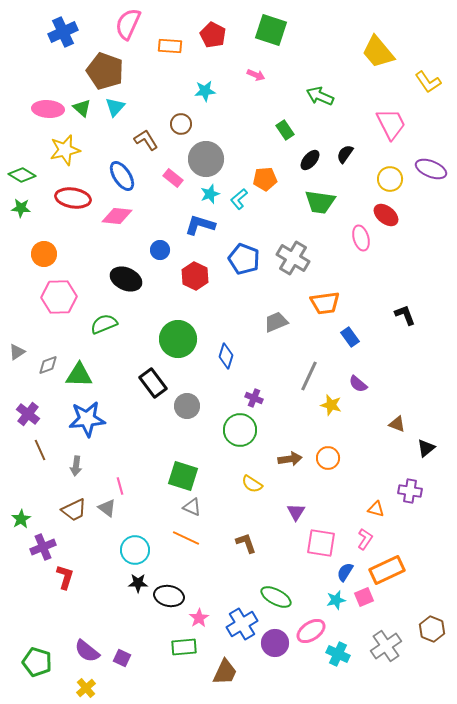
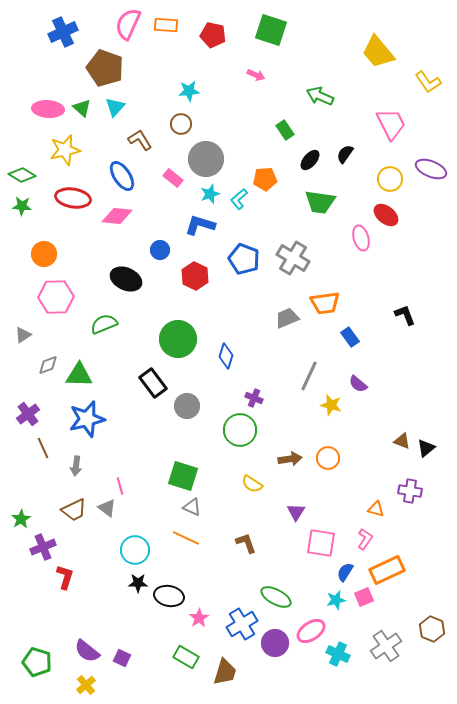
red pentagon at (213, 35): rotated 15 degrees counterclockwise
orange rectangle at (170, 46): moved 4 px left, 21 px up
brown pentagon at (105, 71): moved 3 px up
cyan star at (205, 91): moved 16 px left
brown L-shape at (146, 140): moved 6 px left
green star at (21, 208): moved 1 px right, 2 px up
pink hexagon at (59, 297): moved 3 px left
gray trapezoid at (276, 322): moved 11 px right, 4 px up
gray triangle at (17, 352): moved 6 px right, 17 px up
purple cross at (28, 414): rotated 15 degrees clockwise
blue star at (87, 419): rotated 9 degrees counterclockwise
brown triangle at (397, 424): moved 5 px right, 17 px down
brown line at (40, 450): moved 3 px right, 2 px up
green rectangle at (184, 647): moved 2 px right, 10 px down; rotated 35 degrees clockwise
brown trapezoid at (225, 672): rotated 8 degrees counterclockwise
yellow cross at (86, 688): moved 3 px up
